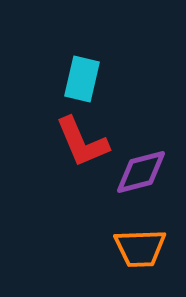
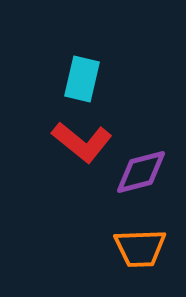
red L-shape: rotated 28 degrees counterclockwise
